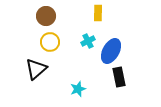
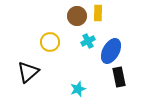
brown circle: moved 31 px right
black triangle: moved 8 px left, 3 px down
